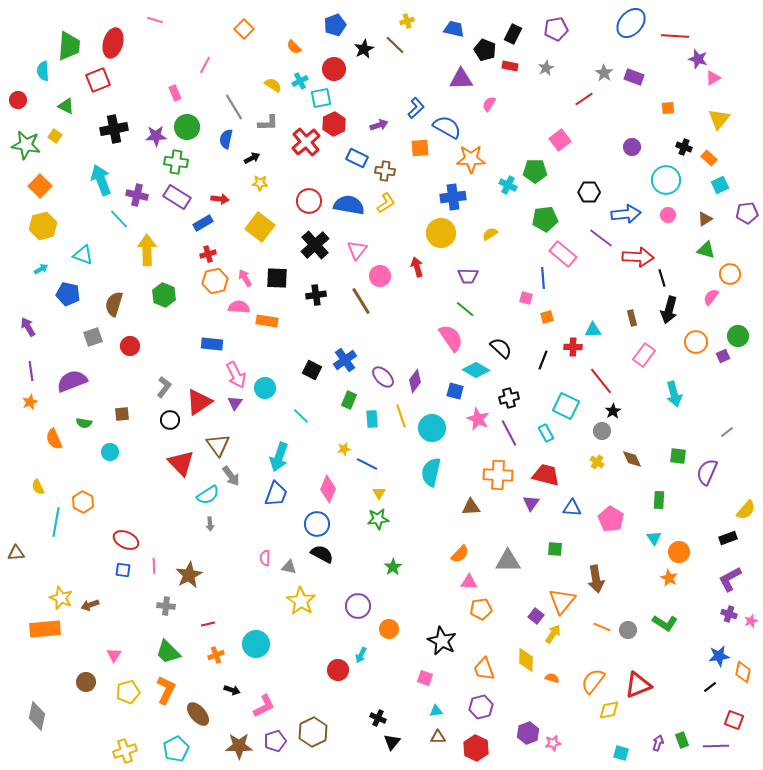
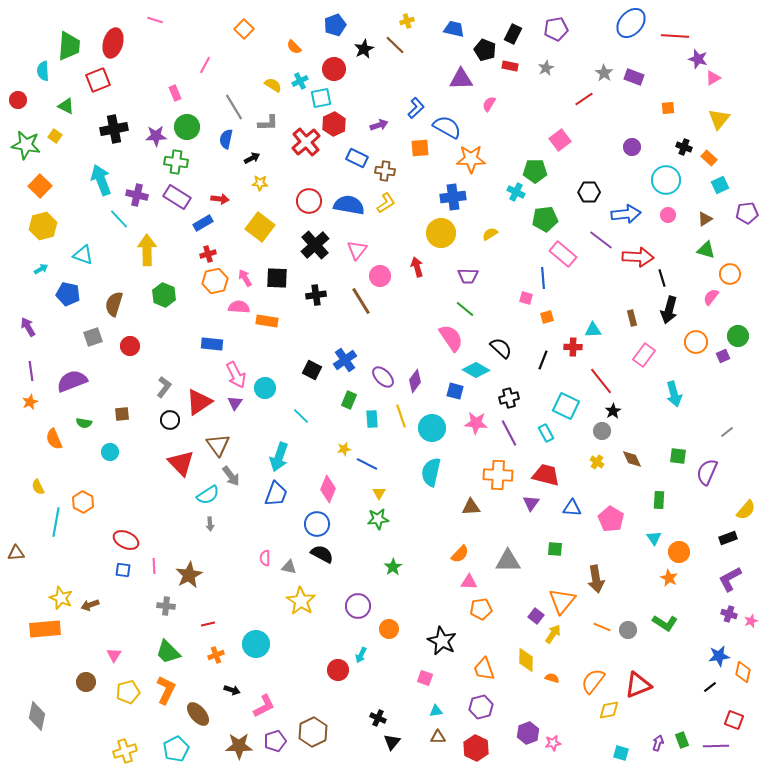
cyan cross at (508, 185): moved 8 px right, 7 px down
purple line at (601, 238): moved 2 px down
pink star at (478, 419): moved 2 px left, 4 px down; rotated 20 degrees counterclockwise
